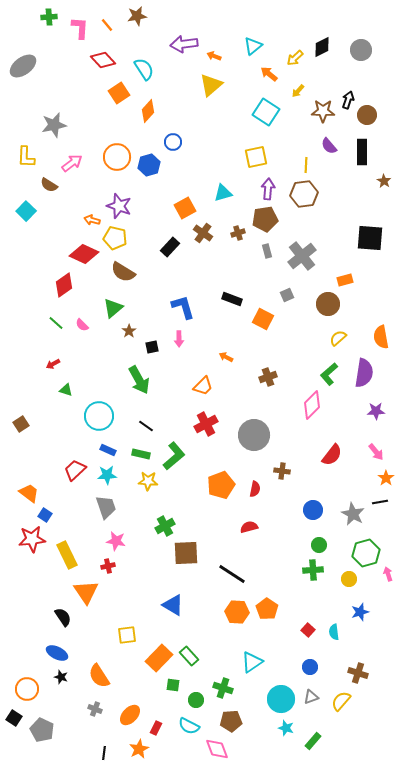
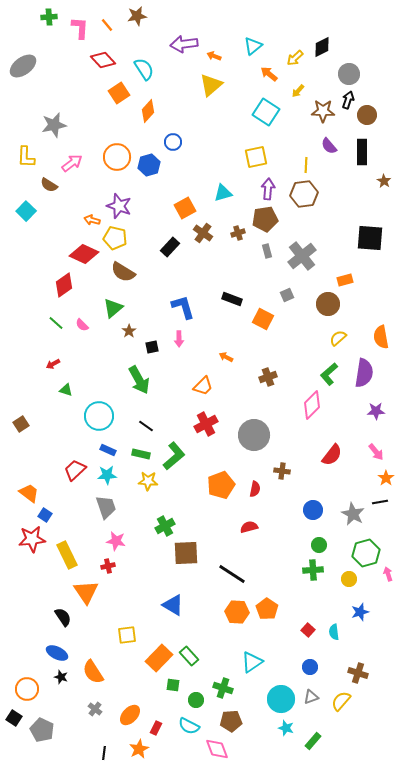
gray circle at (361, 50): moved 12 px left, 24 px down
orange semicircle at (99, 676): moved 6 px left, 4 px up
gray cross at (95, 709): rotated 16 degrees clockwise
